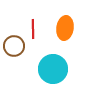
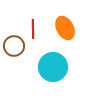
orange ellipse: rotated 35 degrees counterclockwise
cyan circle: moved 2 px up
